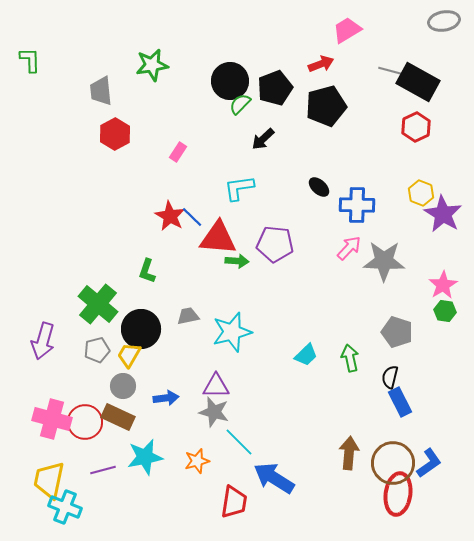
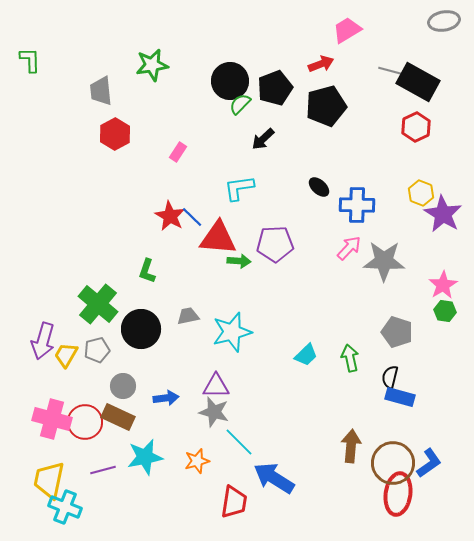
purple pentagon at (275, 244): rotated 9 degrees counterclockwise
green arrow at (237, 261): moved 2 px right
yellow trapezoid at (129, 355): moved 63 px left
blue rectangle at (400, 402): moved 5 px up; rotated 48 degrees counterclockwise
brown arrow at (349, 453): moved 2 px right, 7 px up
